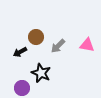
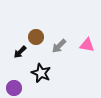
gray arrow: moved 1 px right
black arrow: rotated 16 degrees counterclockwise
purple circle: moved 8 px left
